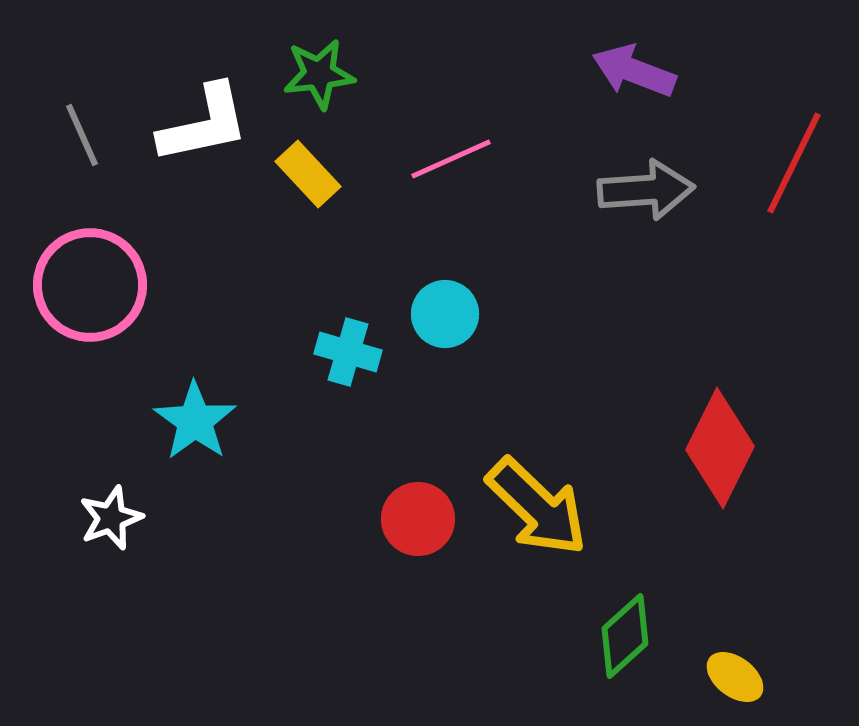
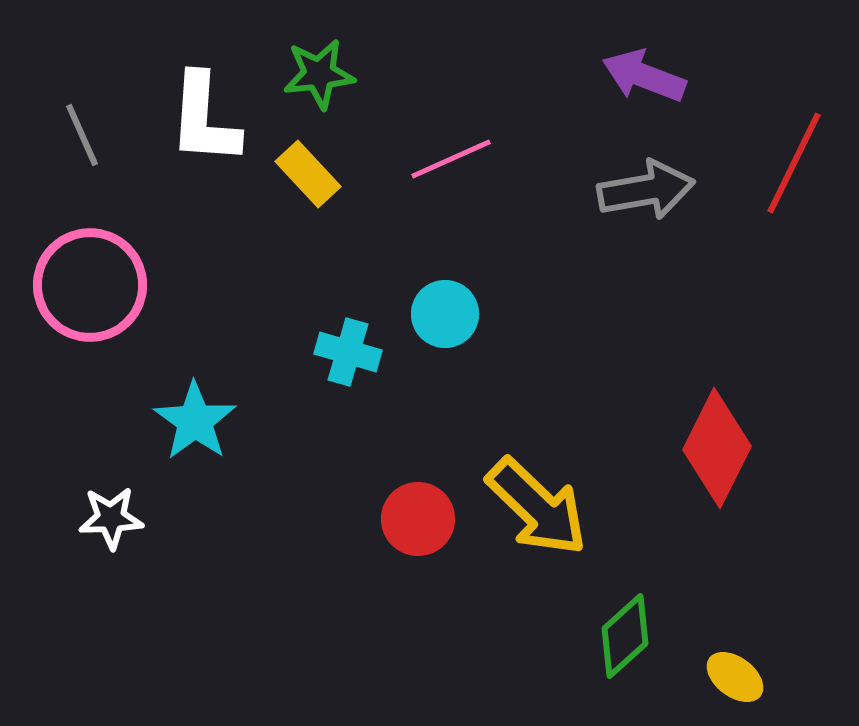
purple arrow: moved 10 px right, 5 px down
white L-shape: moved 5 px up; rotated 106 degrees clockwise
gray arrow: rotated 6 degrees counterclockwise
red diamond: moved 3 px left
white star: rotated 18 degrees clockwise
